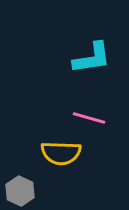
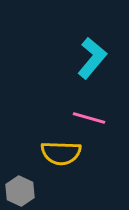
cyan L-shape: rotated 42 degrees counterclockwise
